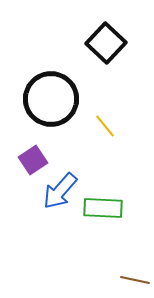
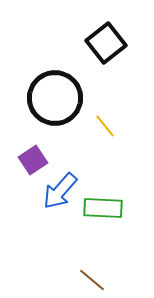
black square: rotated 9 degrees clockwise
black circle: moved 4 px right, 1 px up
brown line: moved 43 px left; rotated 28 degrees clockwise
